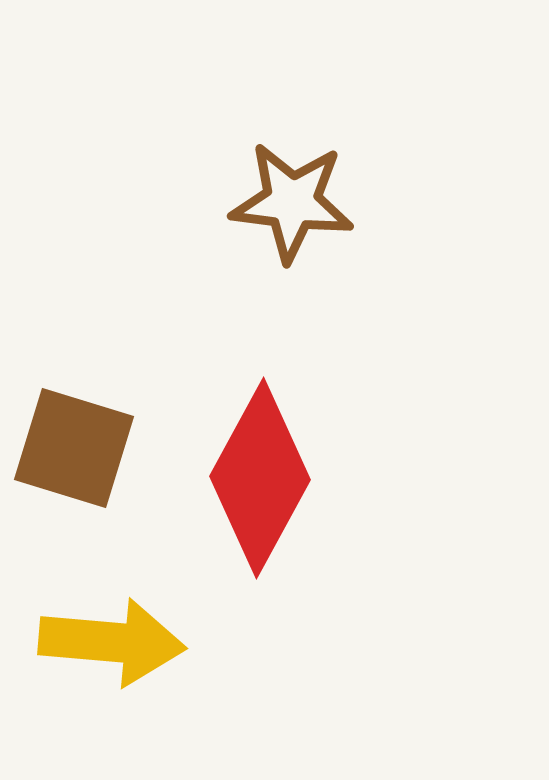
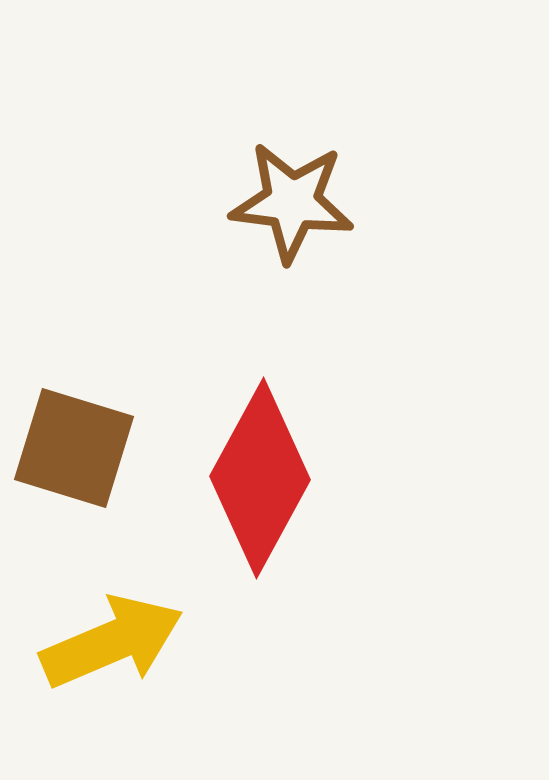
yellow arrow: rotated 28 degrees counterclockwise
